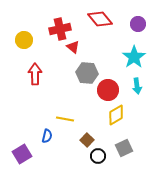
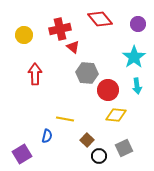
yellow circle: moved 5 px up
yellow diamond: rotated 35 degrees clockwise
black circle: moved 1 px right
